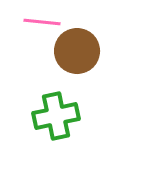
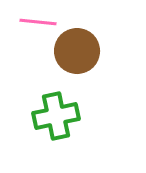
pink line: moved 4 px left
